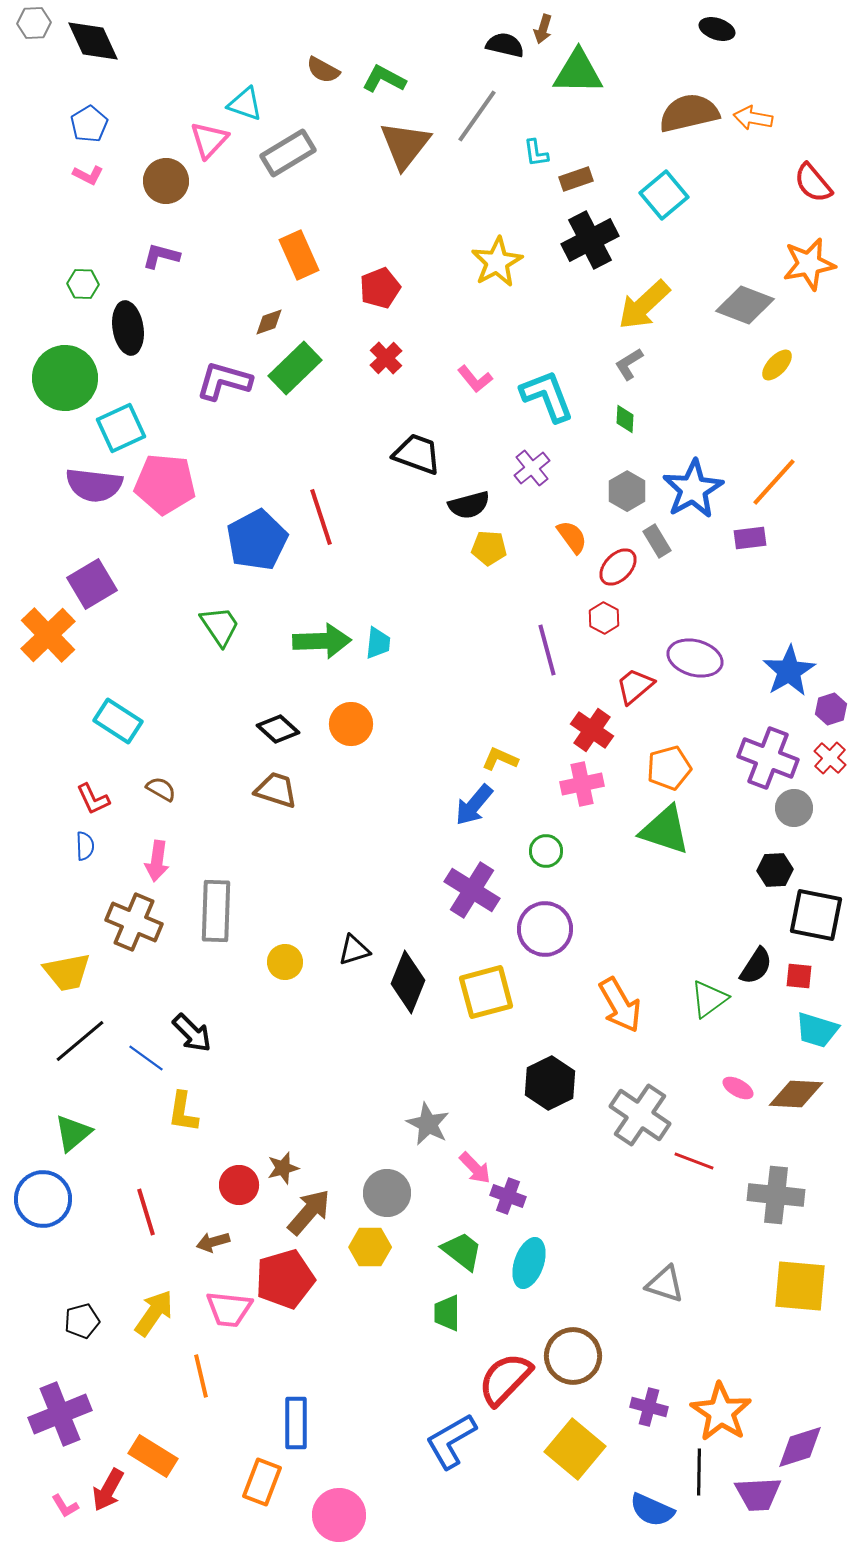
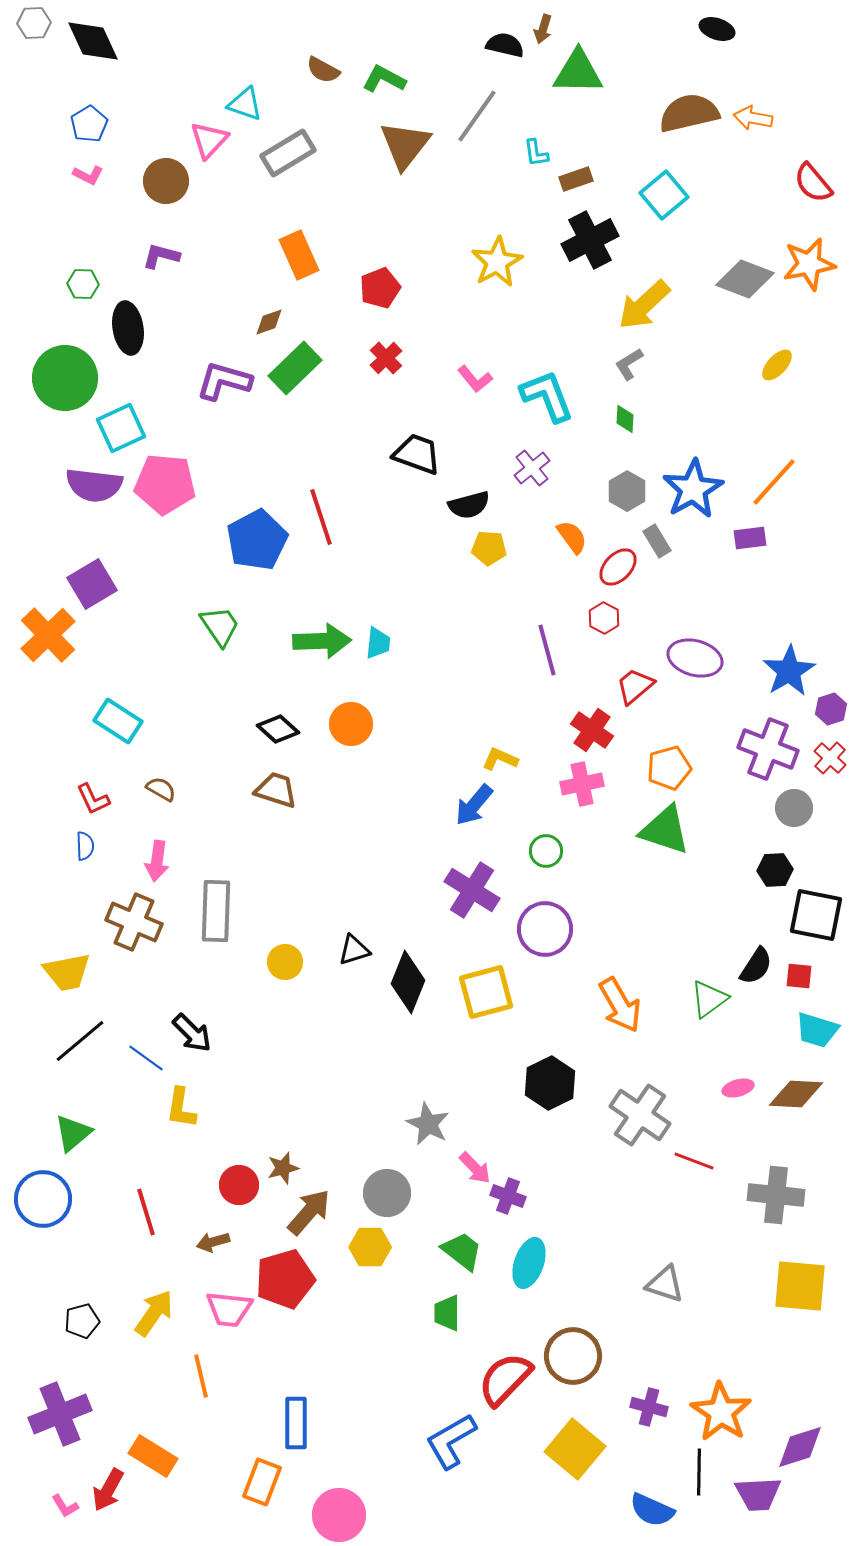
gray diamond at (745, 305): moved 26 px up
purple cross at (768, 758): moved 9 px up
pink ellipse at (738, 1088): rotated 44 degrees counterclockwise
yellow L-shape at (183, 1112): moved 2 px left, 4 px up
